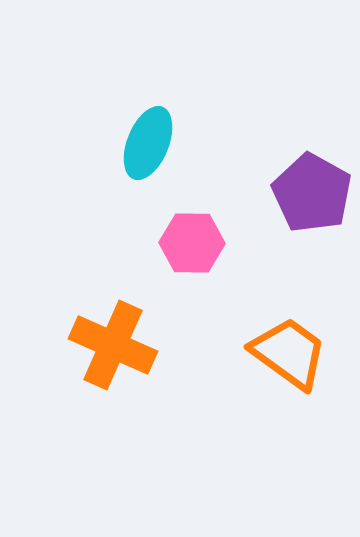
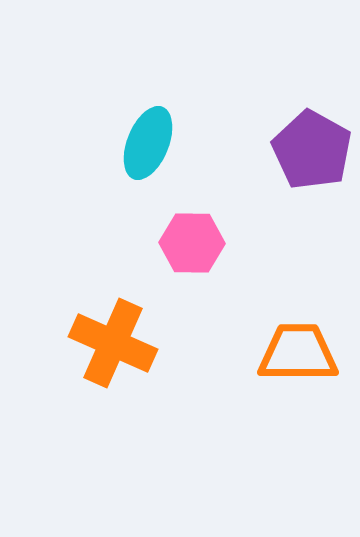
purple pentagon: moved 43 px up
orange cross: moved 2 px up
orange trapezoid: moved 9 px right; rotated 36 degrees counterclockwise
